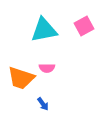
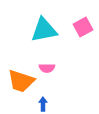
pink square: moved 1 px left, 1 px down
orange trapezoid: moved 3 px down
blue arrow: rotated 144 degrees counterclockwise
